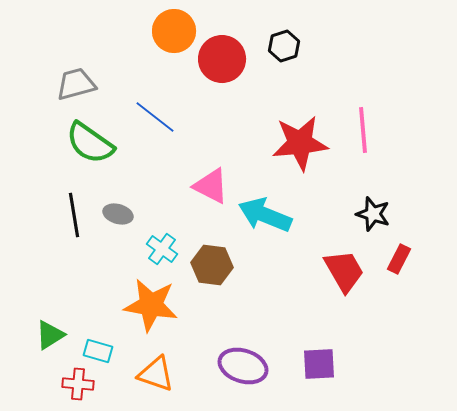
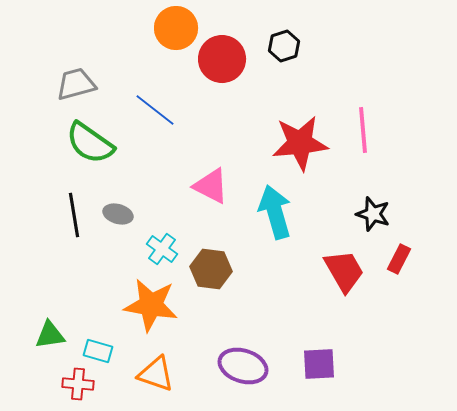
orange circle: moved 2 px right, 3 px up
blue line: moved 7 px up
cyan arrow: moved 10 px right, 3 px up; rotated 52 degrees clockwise
brown hexagon: moved 1 px left, 4 px down
green triangle: rotated 24 degrees clockwise
